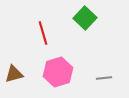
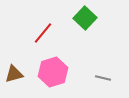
red line: rotated 55 degrees clockwise
pink hexagon: moved 5 px left
gray line: moved 1 px left; rotated 21 degrees clockwise
